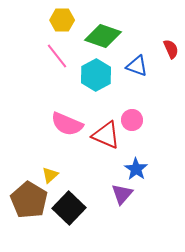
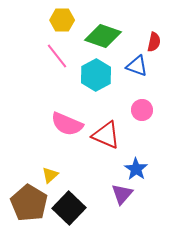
red semicircle: moved 17 px left, 7 px up; rotated 36 degrees clockwise
pink circle: moved 10 px right, 10 px up
brown pentagon: moved 3 px down
